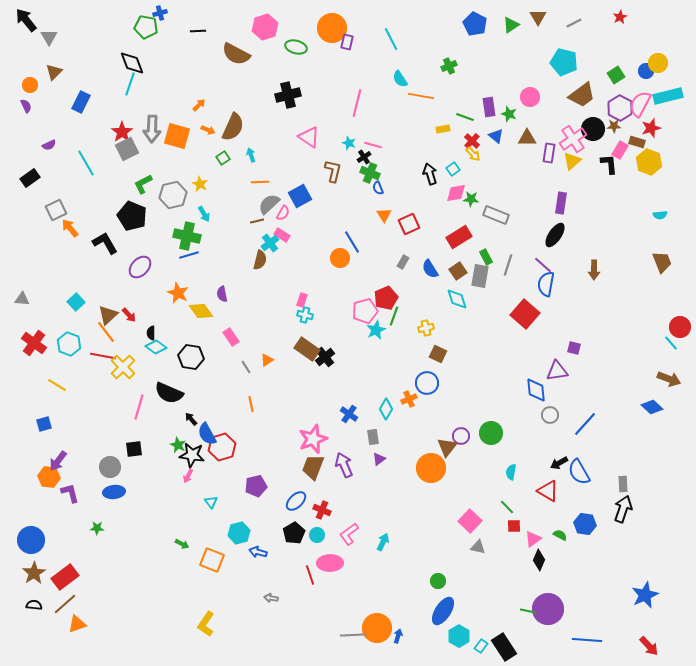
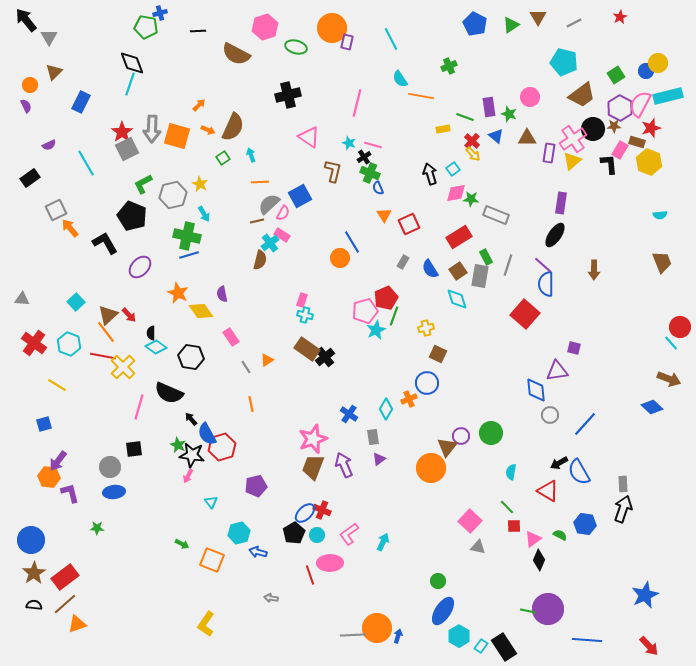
blue semicircle at (546, 284): rotated 10 degrees counterclockwise
blue ellipse at (296, 501): moved 9 px right, 12 px down
